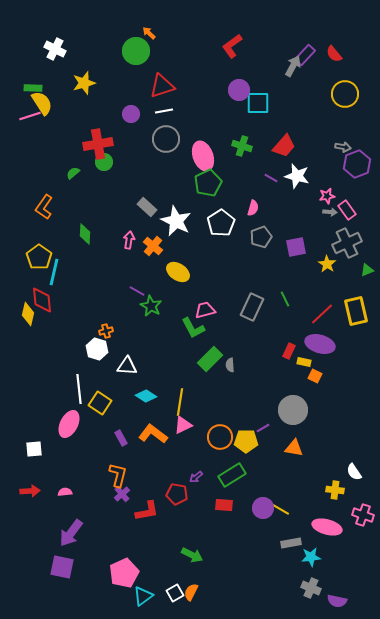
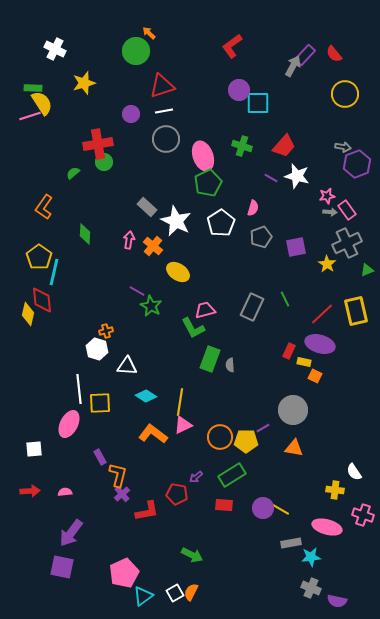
green rectangle at (210, 359): rotated 25 degrees counterclockwise
yellow square at (100, 403): rotated 35 degrees counterclockwise
purple rectangle at (121, 438): moved 21 px left, 19 px down
